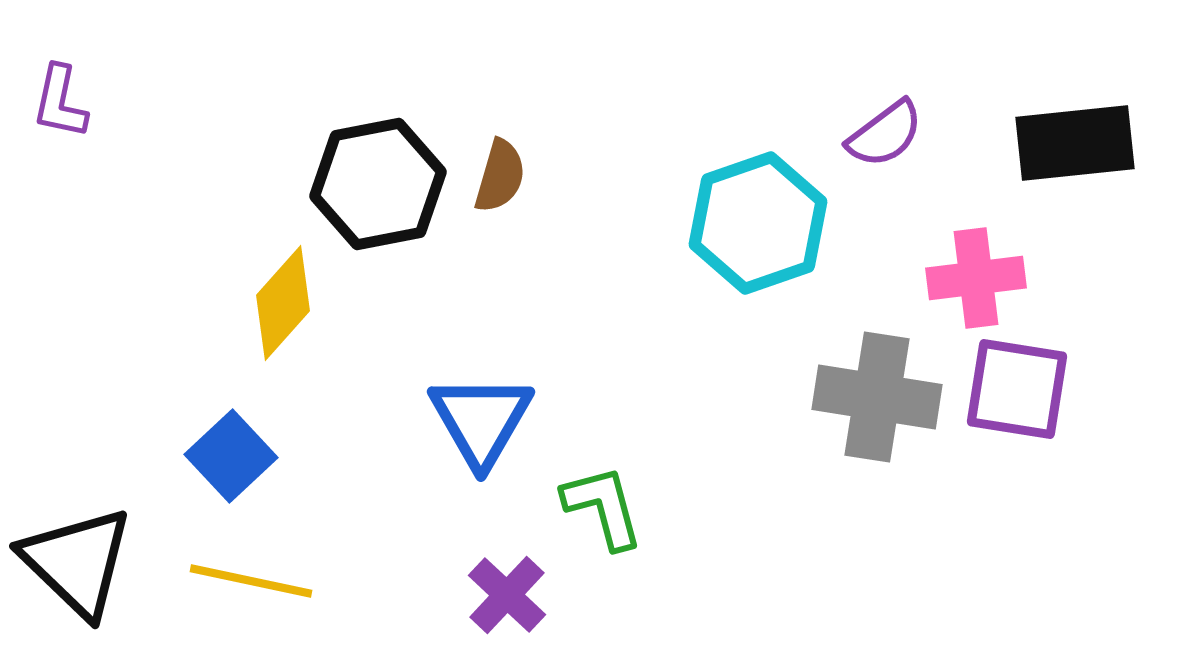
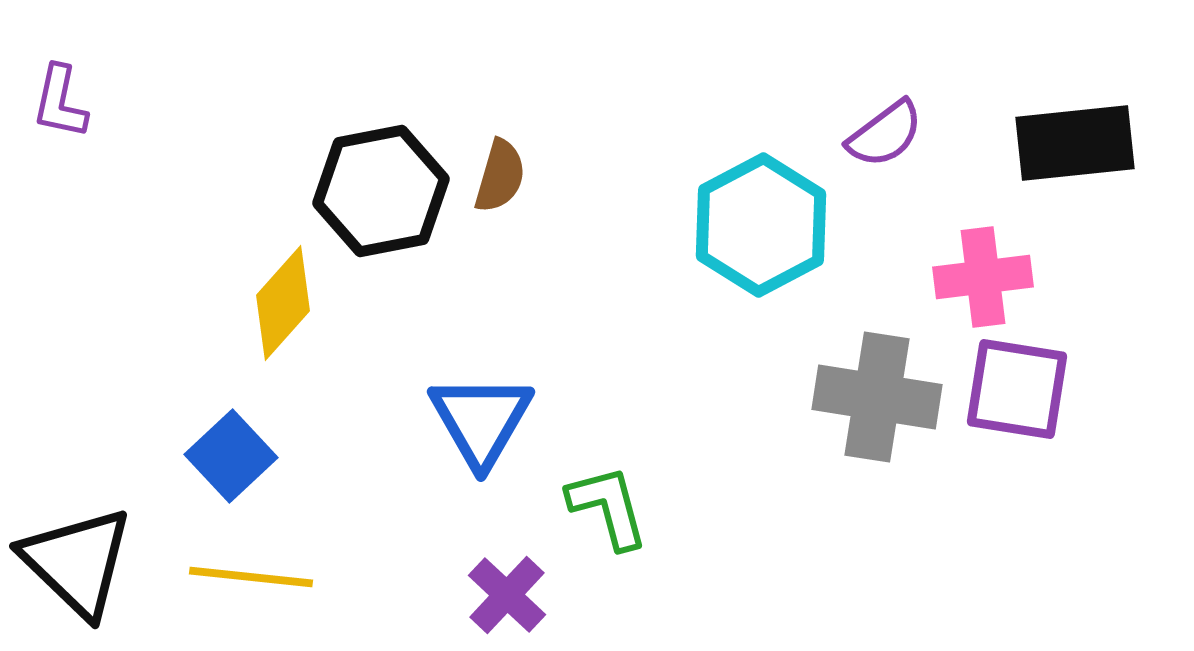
black hexagon: moved 3 px right, 7 px down
cyan hexagon: moved 3 px right, 2 px down; rotated 9 degrees counterclockwise
pink cross: moved 7 px right, 1 px up
green L-shape: moved 5 px right
yellow line: moved 4 px up; rotated 6 degrees counterclockwise
